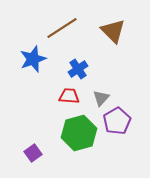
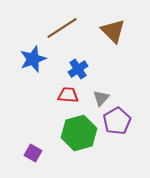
red trapezoid: moved 1 px left, 1 px up
purple square: rotated 24 degrees counterclockwise
